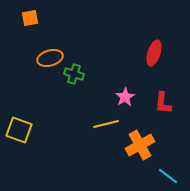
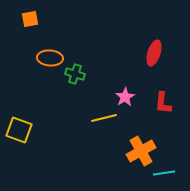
orange square: moved 1 px down
orange ellipse: rotated 20 degrees clockwise
green cross: moved 1 px right
yellow line: moved 2 px left, 6 px up
orange cross: moved 1 px right, 6 px down
cyan line: moved 4 px left, 3 px up; rotated 45 degrees counterclockwise
